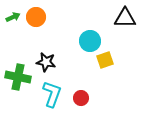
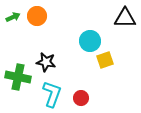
orange circle: moved 1 px right, 1 px up
